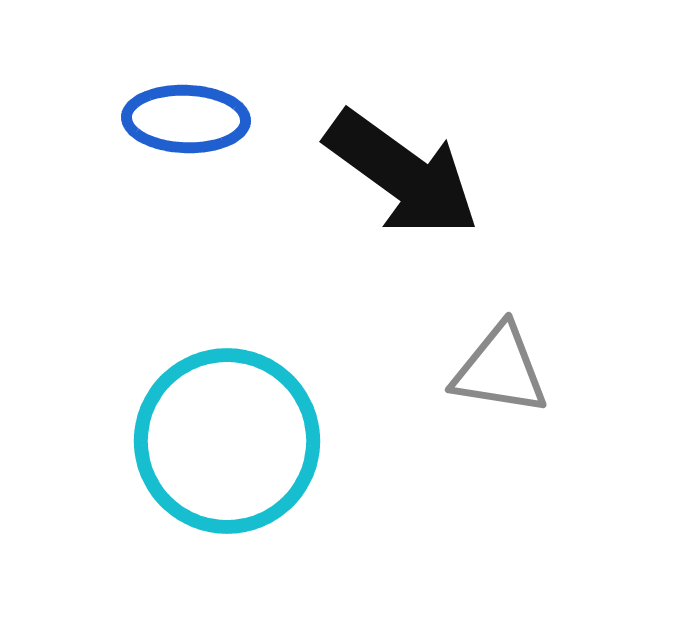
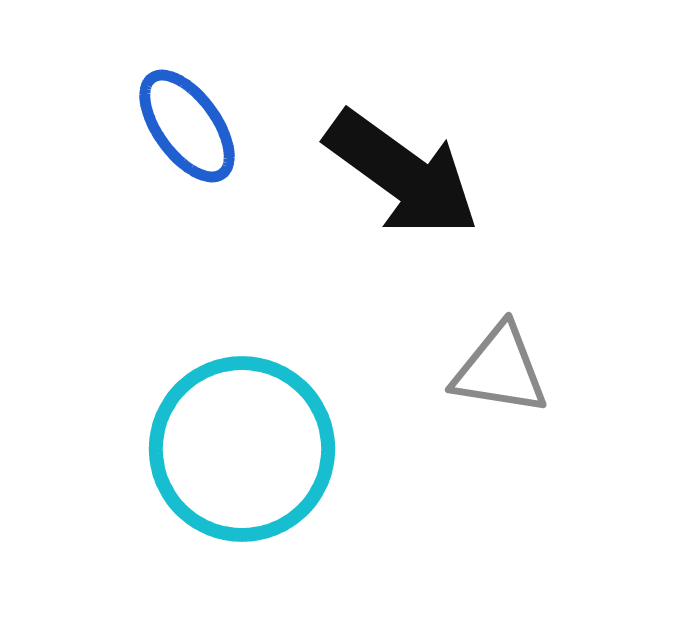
blue ellipse: moved 1 px right, 7 px down; rotated 52 degrees clockwise
cyan circle: moved 15 px right, 8 px down
